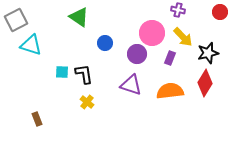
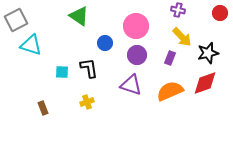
red circle: moved 1 px down
green triangle: moved 1 px up
pink circle: moved 16 px left, 7 px up
yellow arrow: moved 1 px left
purple circle: moved 1 px down
black L-shape: moved 5 px right, 6 px up
red diamond: rotated 40 degrees clockwise
orange semicircle: rotated 16 degrees counterclockwise
yellow cross: rotated 32 degrees clockwise
brown rectangle: moved 6 px right, 11 px up
